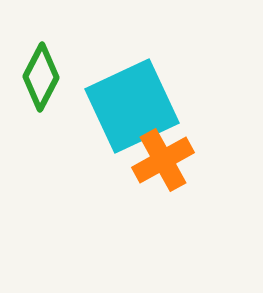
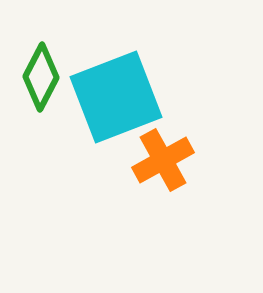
cyan square: moved 16 px left, 9 px up; rotated 4 degrees clockwise
